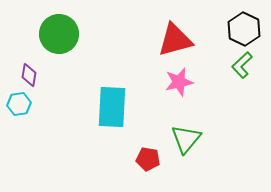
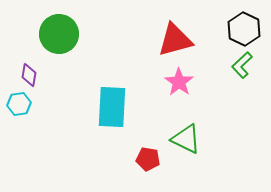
pink star: rotated 24 degrees counterclockwise
green triangle: rotated 44 degrees counterclockwise
